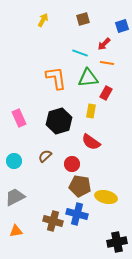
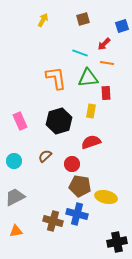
red rectangle: rotated 32 degrees counterclockwise
pink rectangle: moved 1 px right, 3 px down
red semicircle: rotated 126 degrees clockwise
